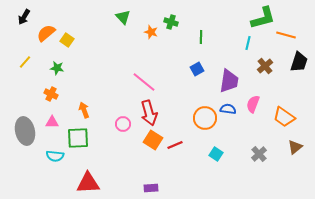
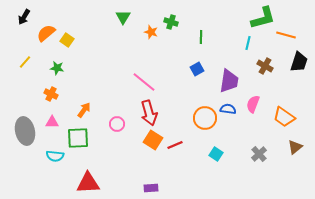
green triangle: rotated 14 degrees clockwise
brown cross: rotated 21 degrees counterclockwise
orange arrow: rotated 56 degrees clockwise
pink circle: moved 6 px left
